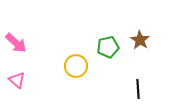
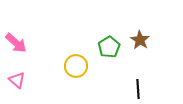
green pentagon: moved 1 px right; rotated 20 degrees counterclockwise
